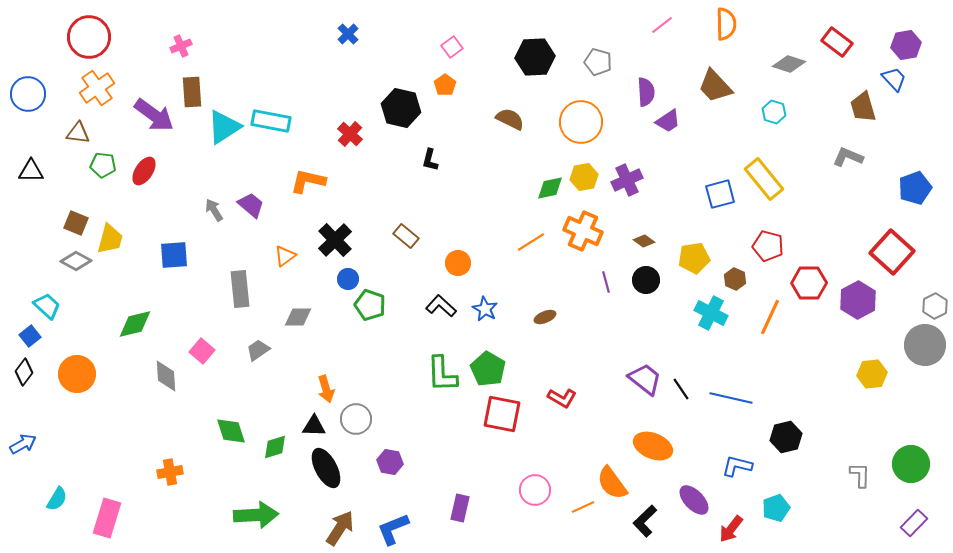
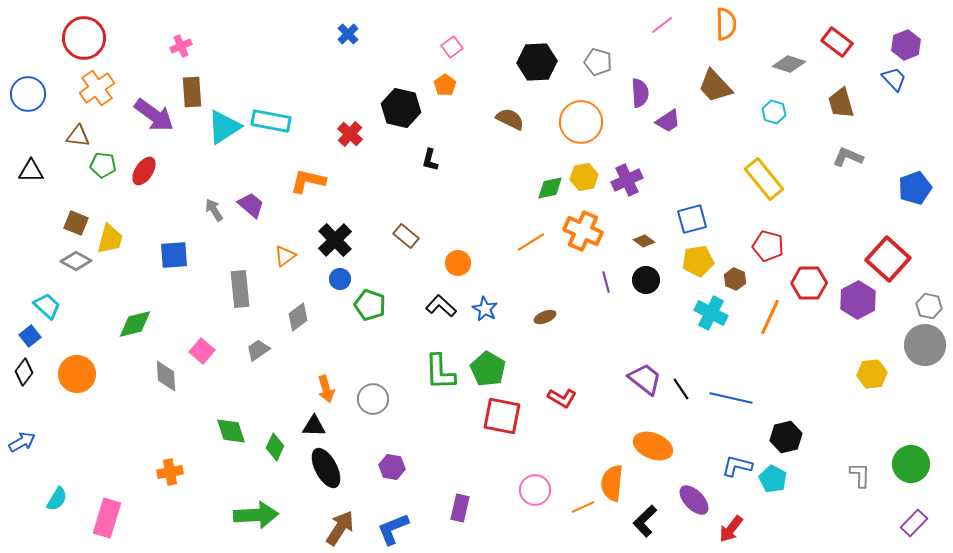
red circle at (89, 37): moved 5 px left, 1 px down
purple hexagon at (906, 45): rotated 12 degrees counterclockwise
black hexagon at (535, 57): moved 2 px right, 5 px down
purple semicircle at (646, 92): moved 6 px left, 1 px down
brown trapezoid at (863, 107): moved 22 px left, 4 px up
brown triangle at (78, 133): moved 3 px down
blue square at (720, 194): moved 28 px left, 25 px down
red square at (892, 252): moved 4 px left, 7 px down
yellow pentagon at (694, 258): moved 4 px right, 3 px down
blue circle at (348, 279): moved 8 px left
gray hexagon at (935, 306): moved 6 px left; rotated 20 degrees counterclockwise
gray diamond at (298, 317): rotated 36 degrees counterclockwise
green L-shape at (442, 374): moved 2 px left, 2 px up
red square at (502, 414): moved 2 px down
gray circle at (356, 419): moved 17 px right, 20 px up
blue arrow at (23, 444): moved 1 px left, 2 px up
green diamond at (275, 447): rotated 48 degrees counterclockwise
purple hexagon at (390, 462): moved 2 px right, 5 px down
orange semicircle at (612, 483): rotated 42 degrees clockwise
cyan pentagon at (776, 508): moved 3 px left, 29 px up; rotated 24 degrees counterclockwise
